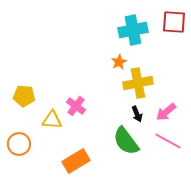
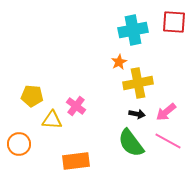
yellow pentagon: moved 8 px right
black arrow: rotated 56 degrees counterclockwise
green semicircle: moved 5 px right, 2 px down
orange rectangle: rotated 24 degrees clockwise
